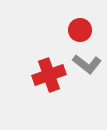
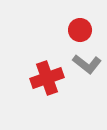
red cross: moved 2 px left, 3 px down
